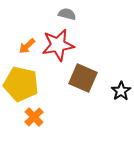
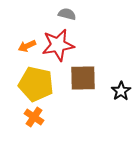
orange arrow: rotated 18 degrees clockwise
brown square: rotated 24 degrees counterclockwise
yellow pentagon: moved 15 px right
orange cross: rotated 12 degrees counterclockwise
